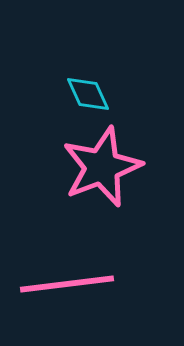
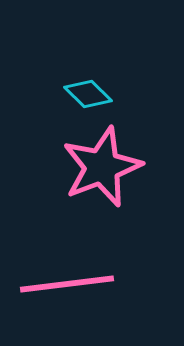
cyan diamond: rotated 21 degrees counterclockwise
